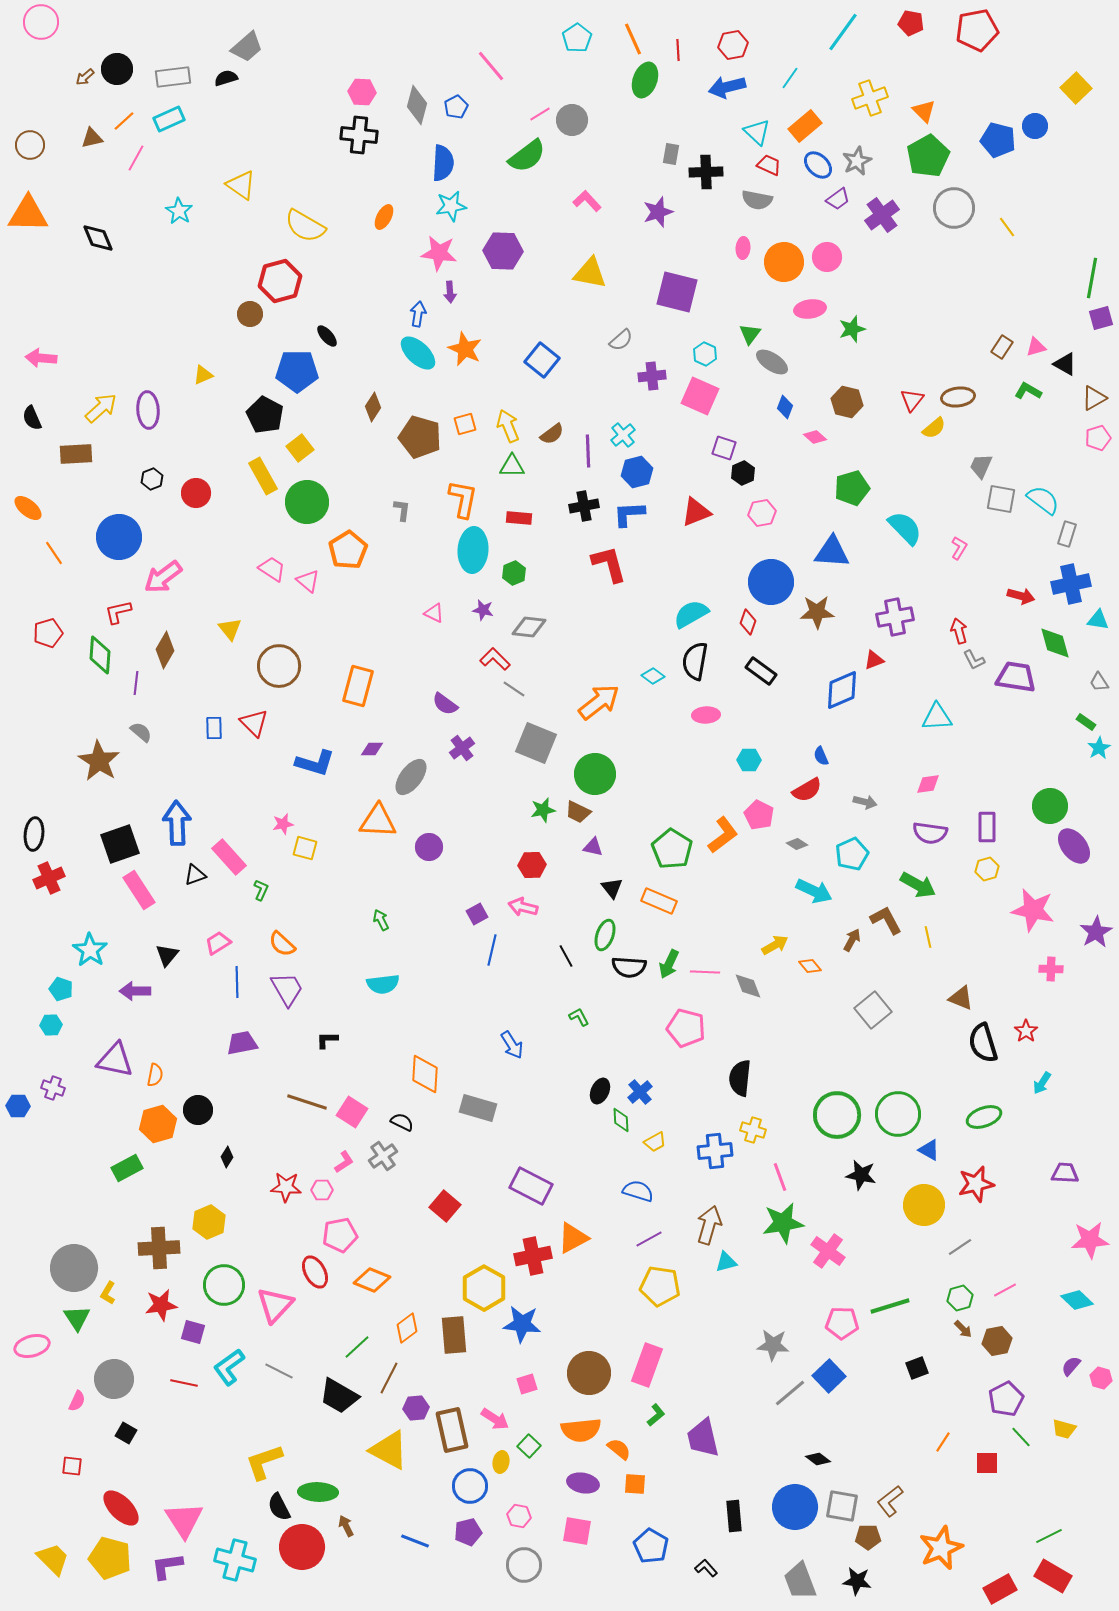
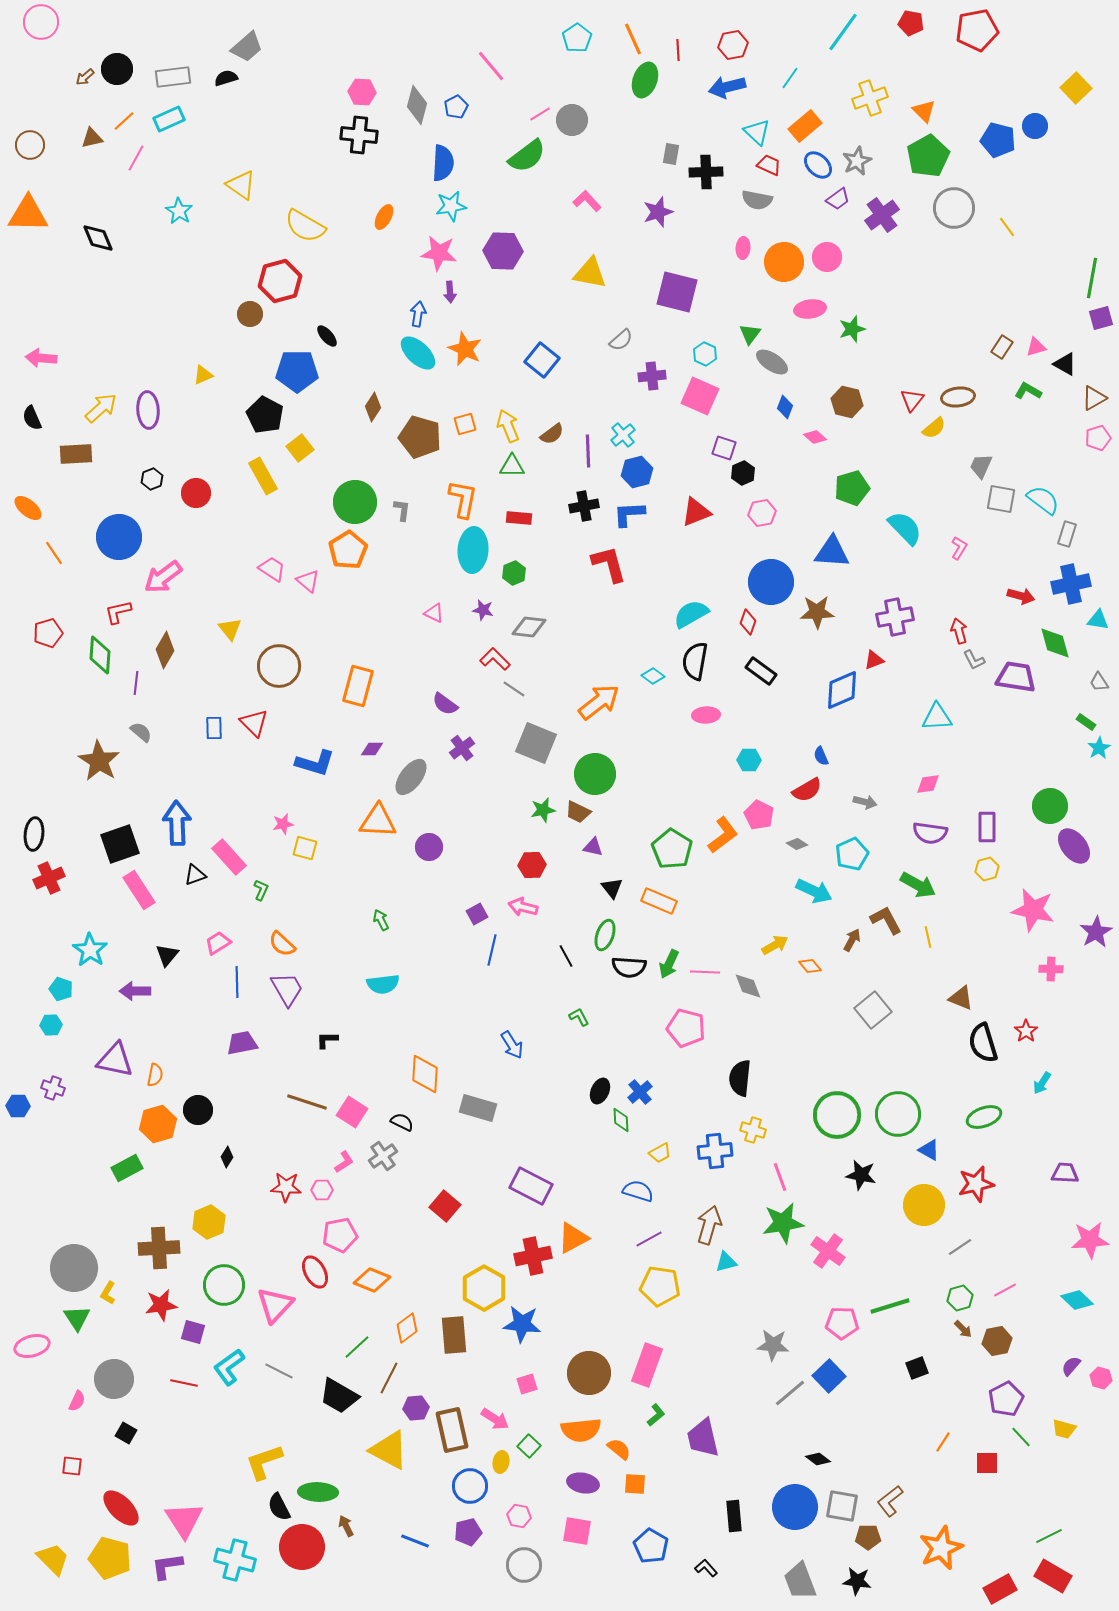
green circle at (307, 502): moved 48 px right
yellow trapezoid at (655, 1142): moved 5 px right, 11 px down
